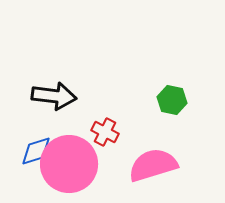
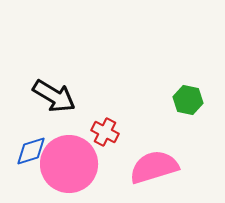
black arrow: rotated 24 degrees clockwise
green hexagon: moved 16 px right
blue diamond: moved 5 px left
pink semicircle: moved 1 px right, 2 px down
